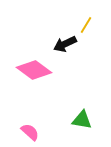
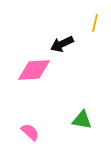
yellow line: moved 9 px right, 2 px up; rotated 18 degrees counterclockwise
black arrow: moved 3 px left
pink diamond: rotated 40 degrees counterclockwise
